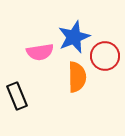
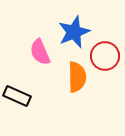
blue star: moved 5 px up
pink semicircle: rotated 76 degrees clockwise
black rectangle: rotated 44 degrees counterclockwise
